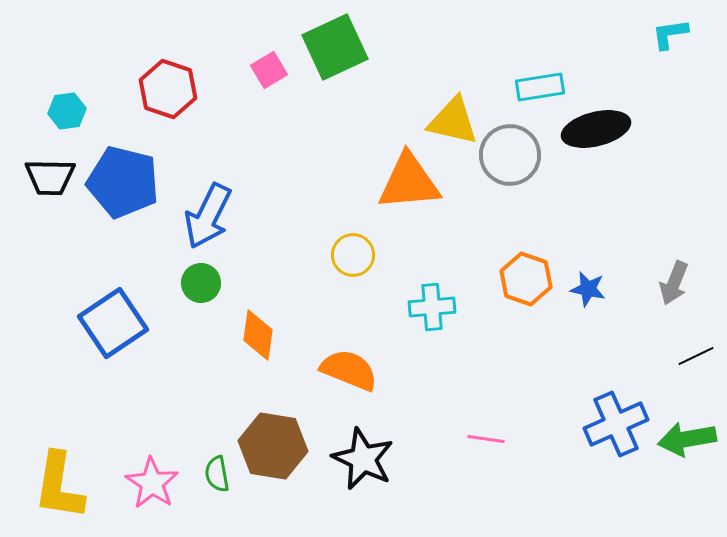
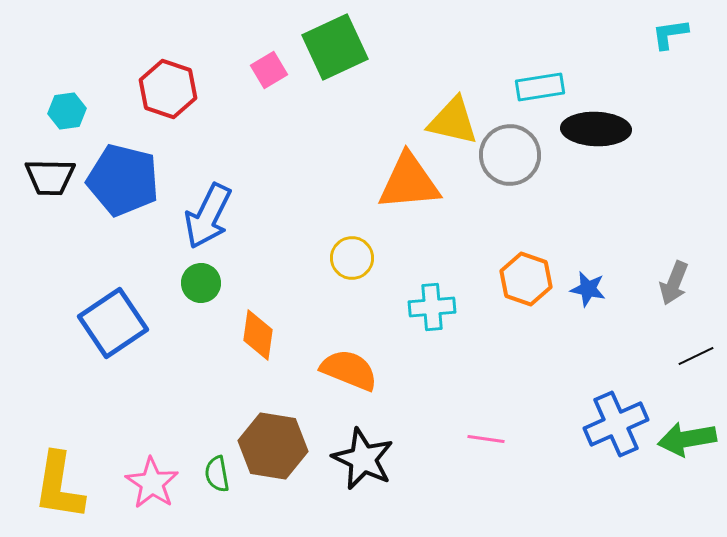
black ellipse: rotated 16 degrees clockwise
blue pentagon: moved 2 px up
yellow circle: moved 1 px left, 3 px down
